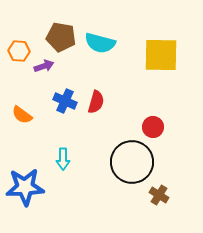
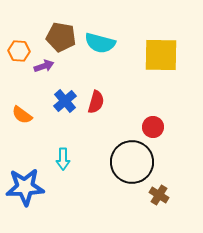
blue cross: rotated 25 degrees clockwise
